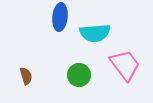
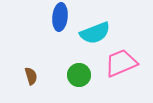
cyan semicircle: rotated 16 degrees counterclockwise
pink trapezoid: moved 4 px left, 2 px up; rotated 76 degrees counterclockwise
brown semicircle: moved 5 px right
